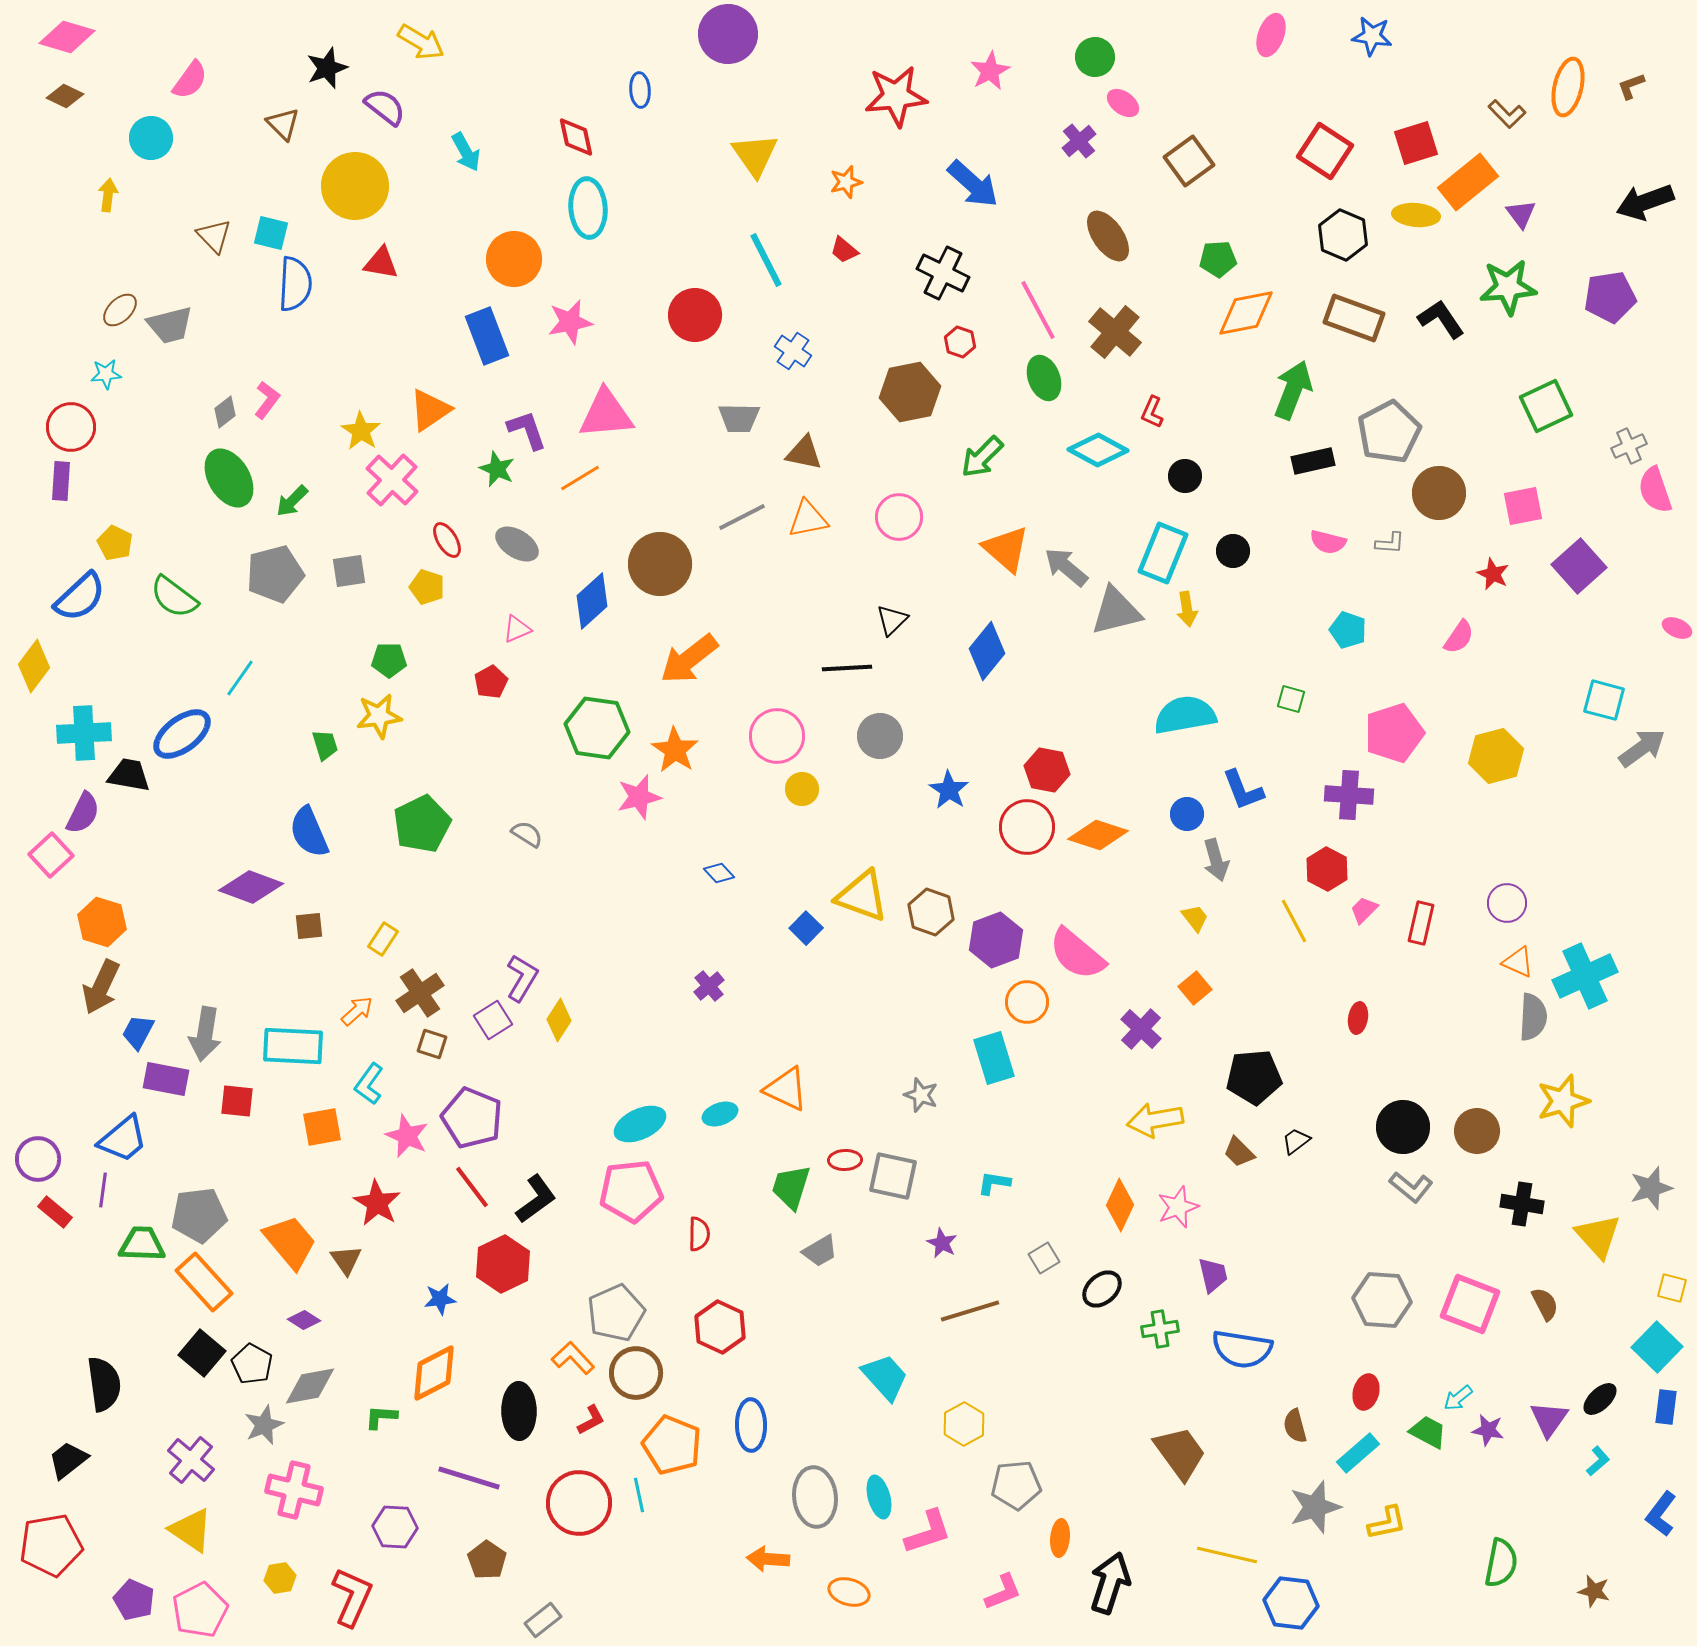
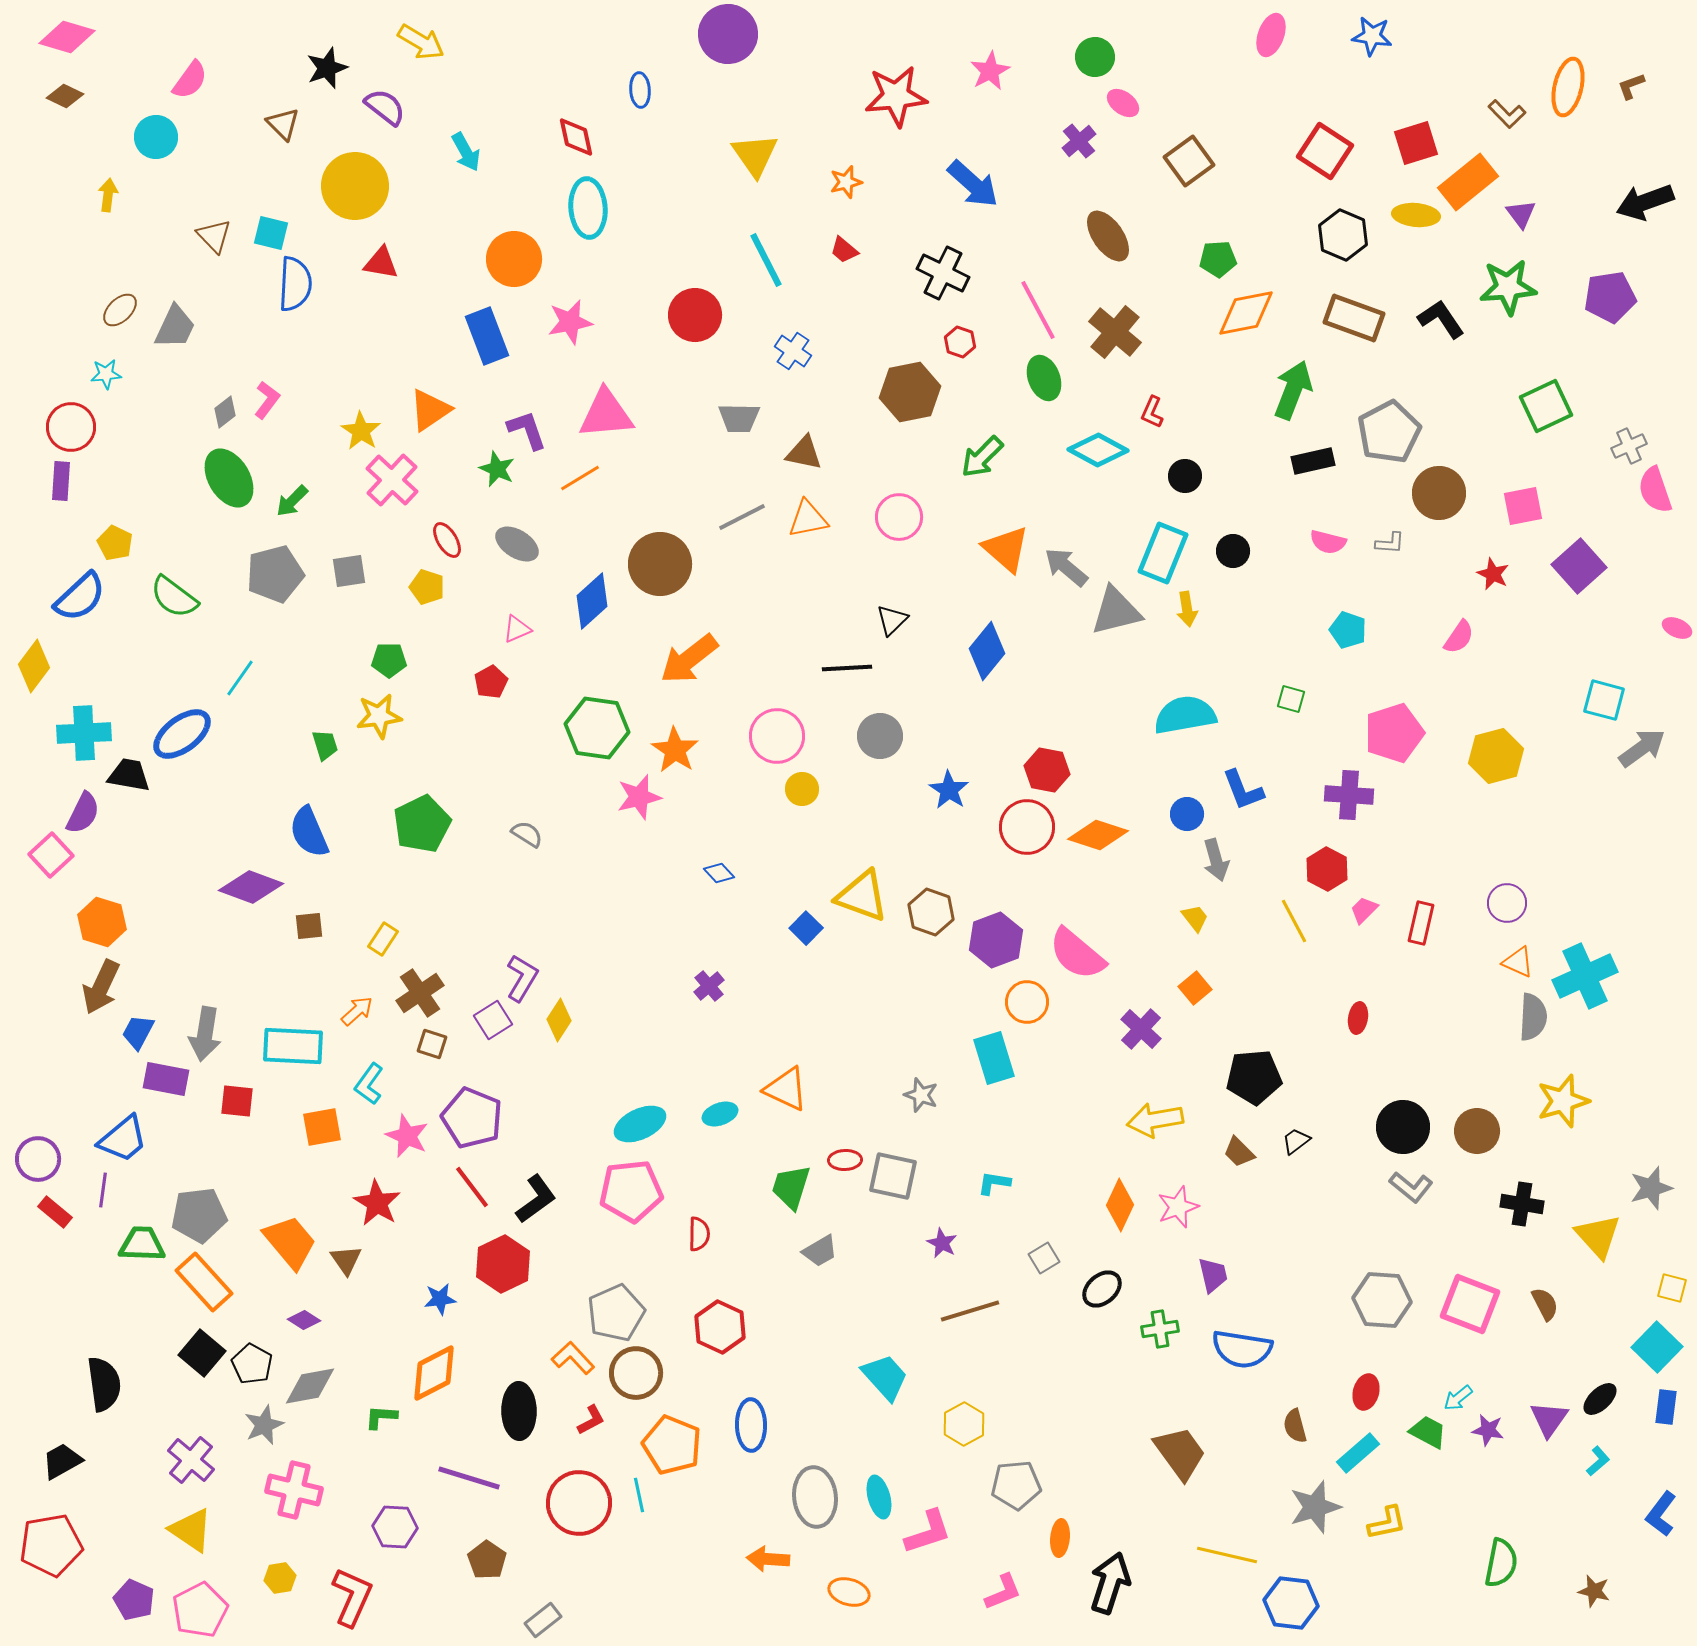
cyan circle at (151, 138): moved 5 px right, 1 px up
gray trapezoid at (170, 325): moved 5 px right, 2 px down; rotated 51 degrees counterclockwise
black trapezoid at (68, 1460): moved 6 px left, 1 px down; rotated 9 degrees clockwise
